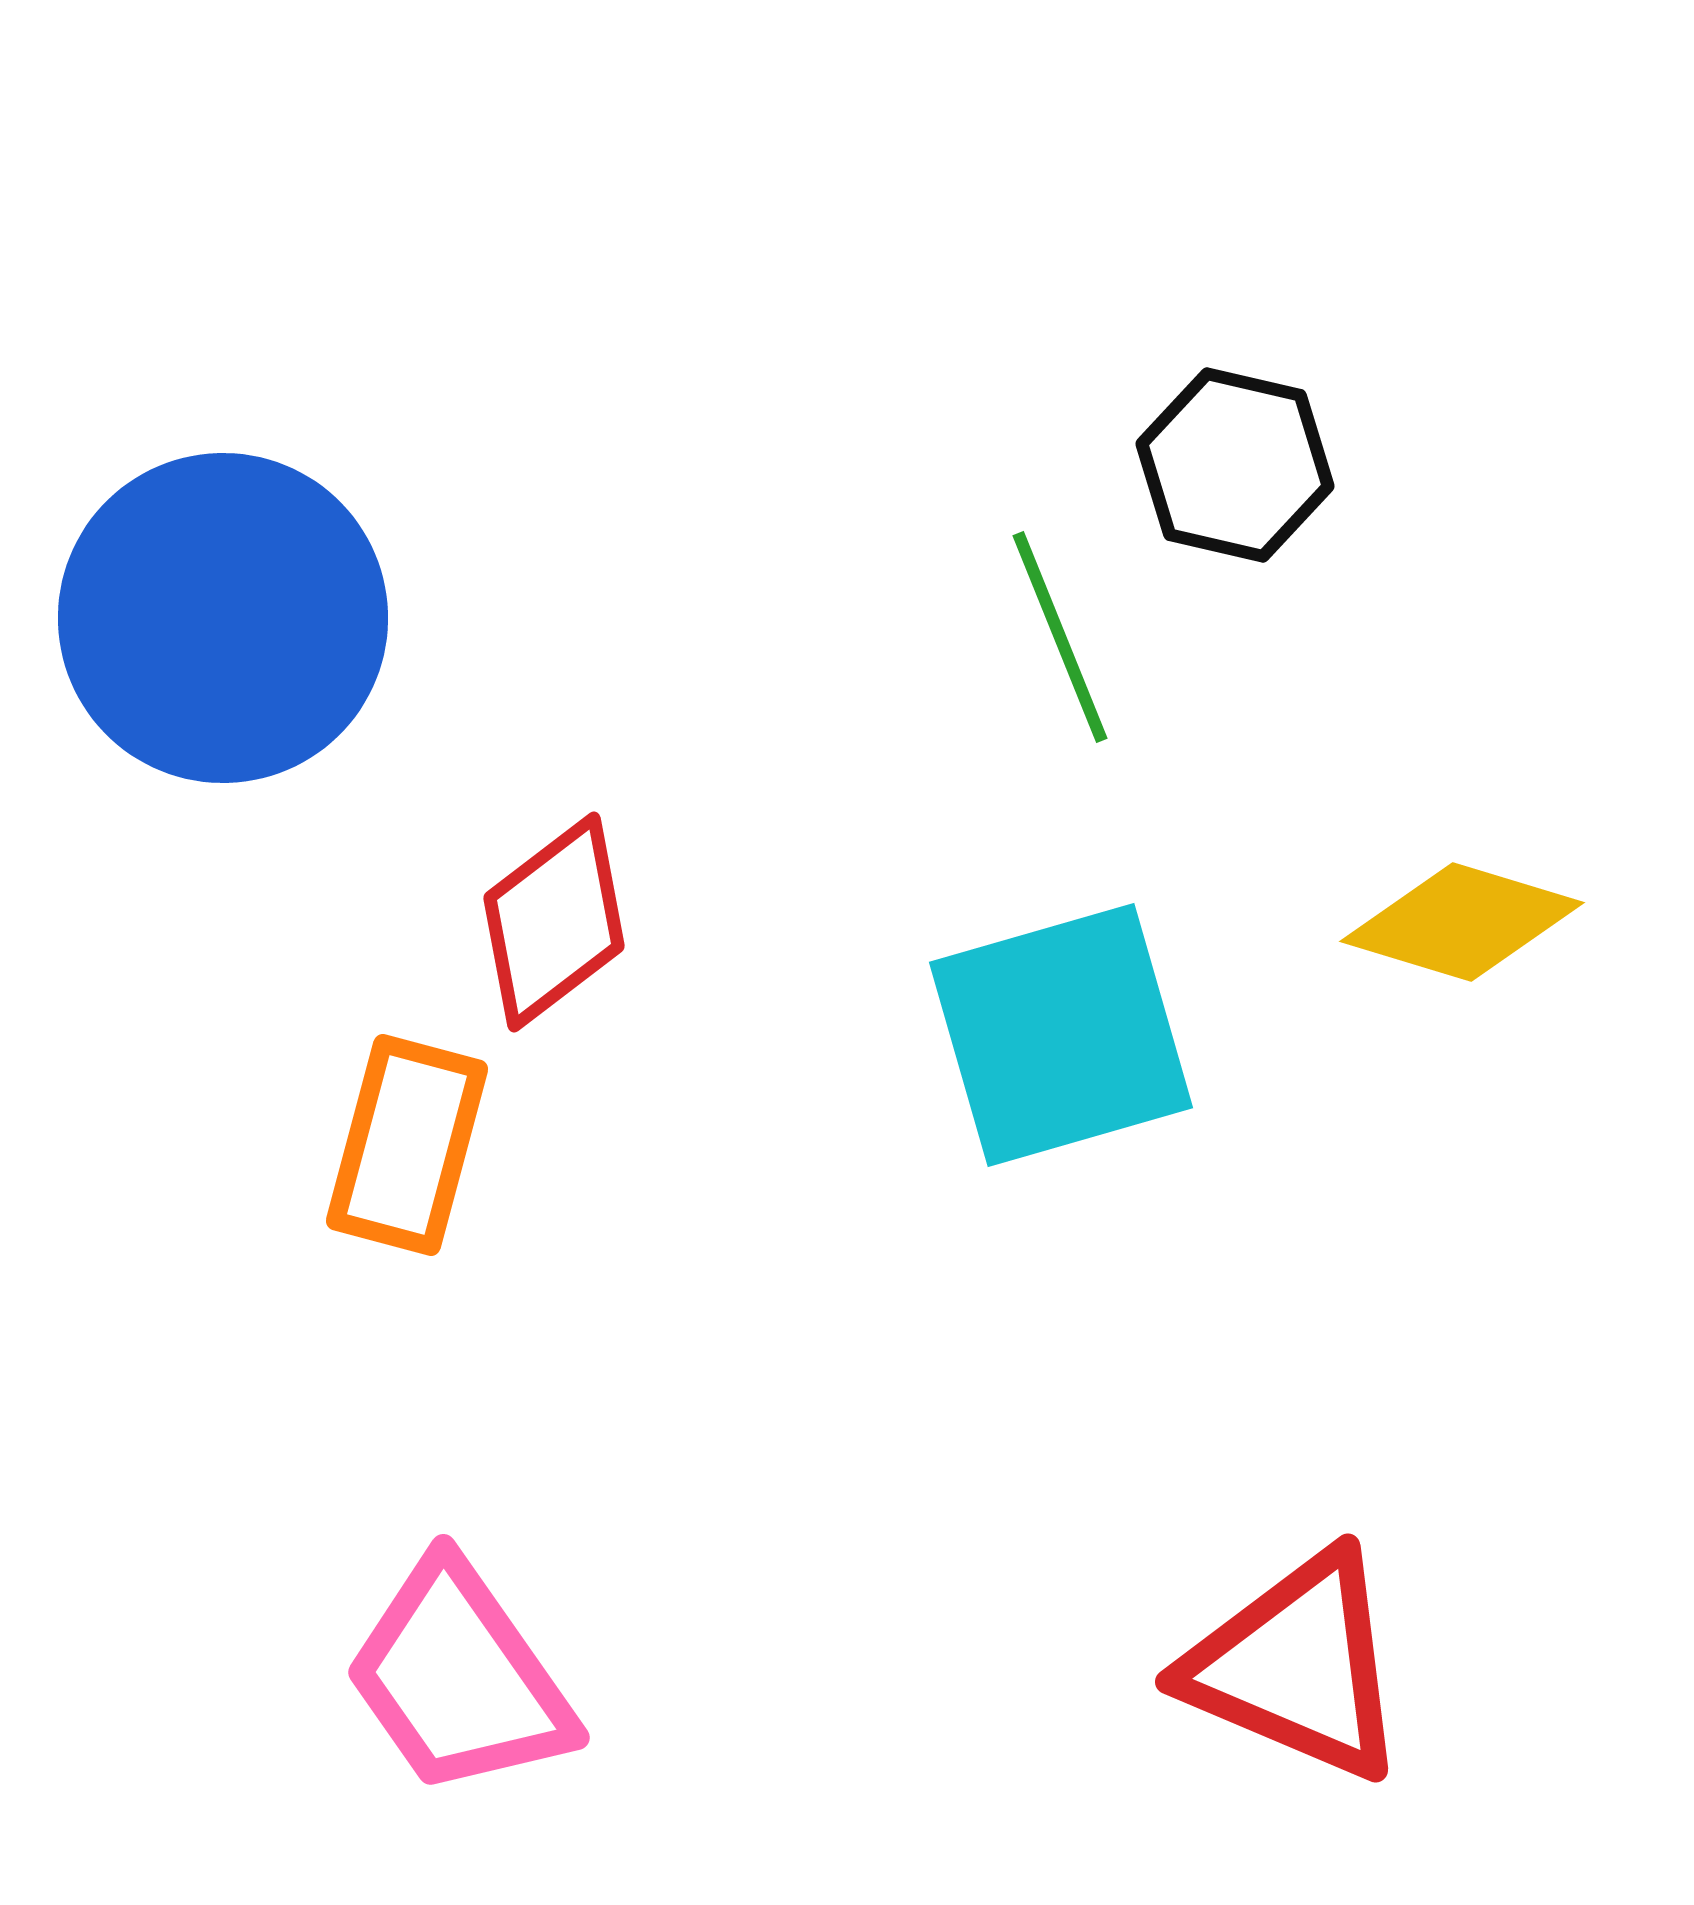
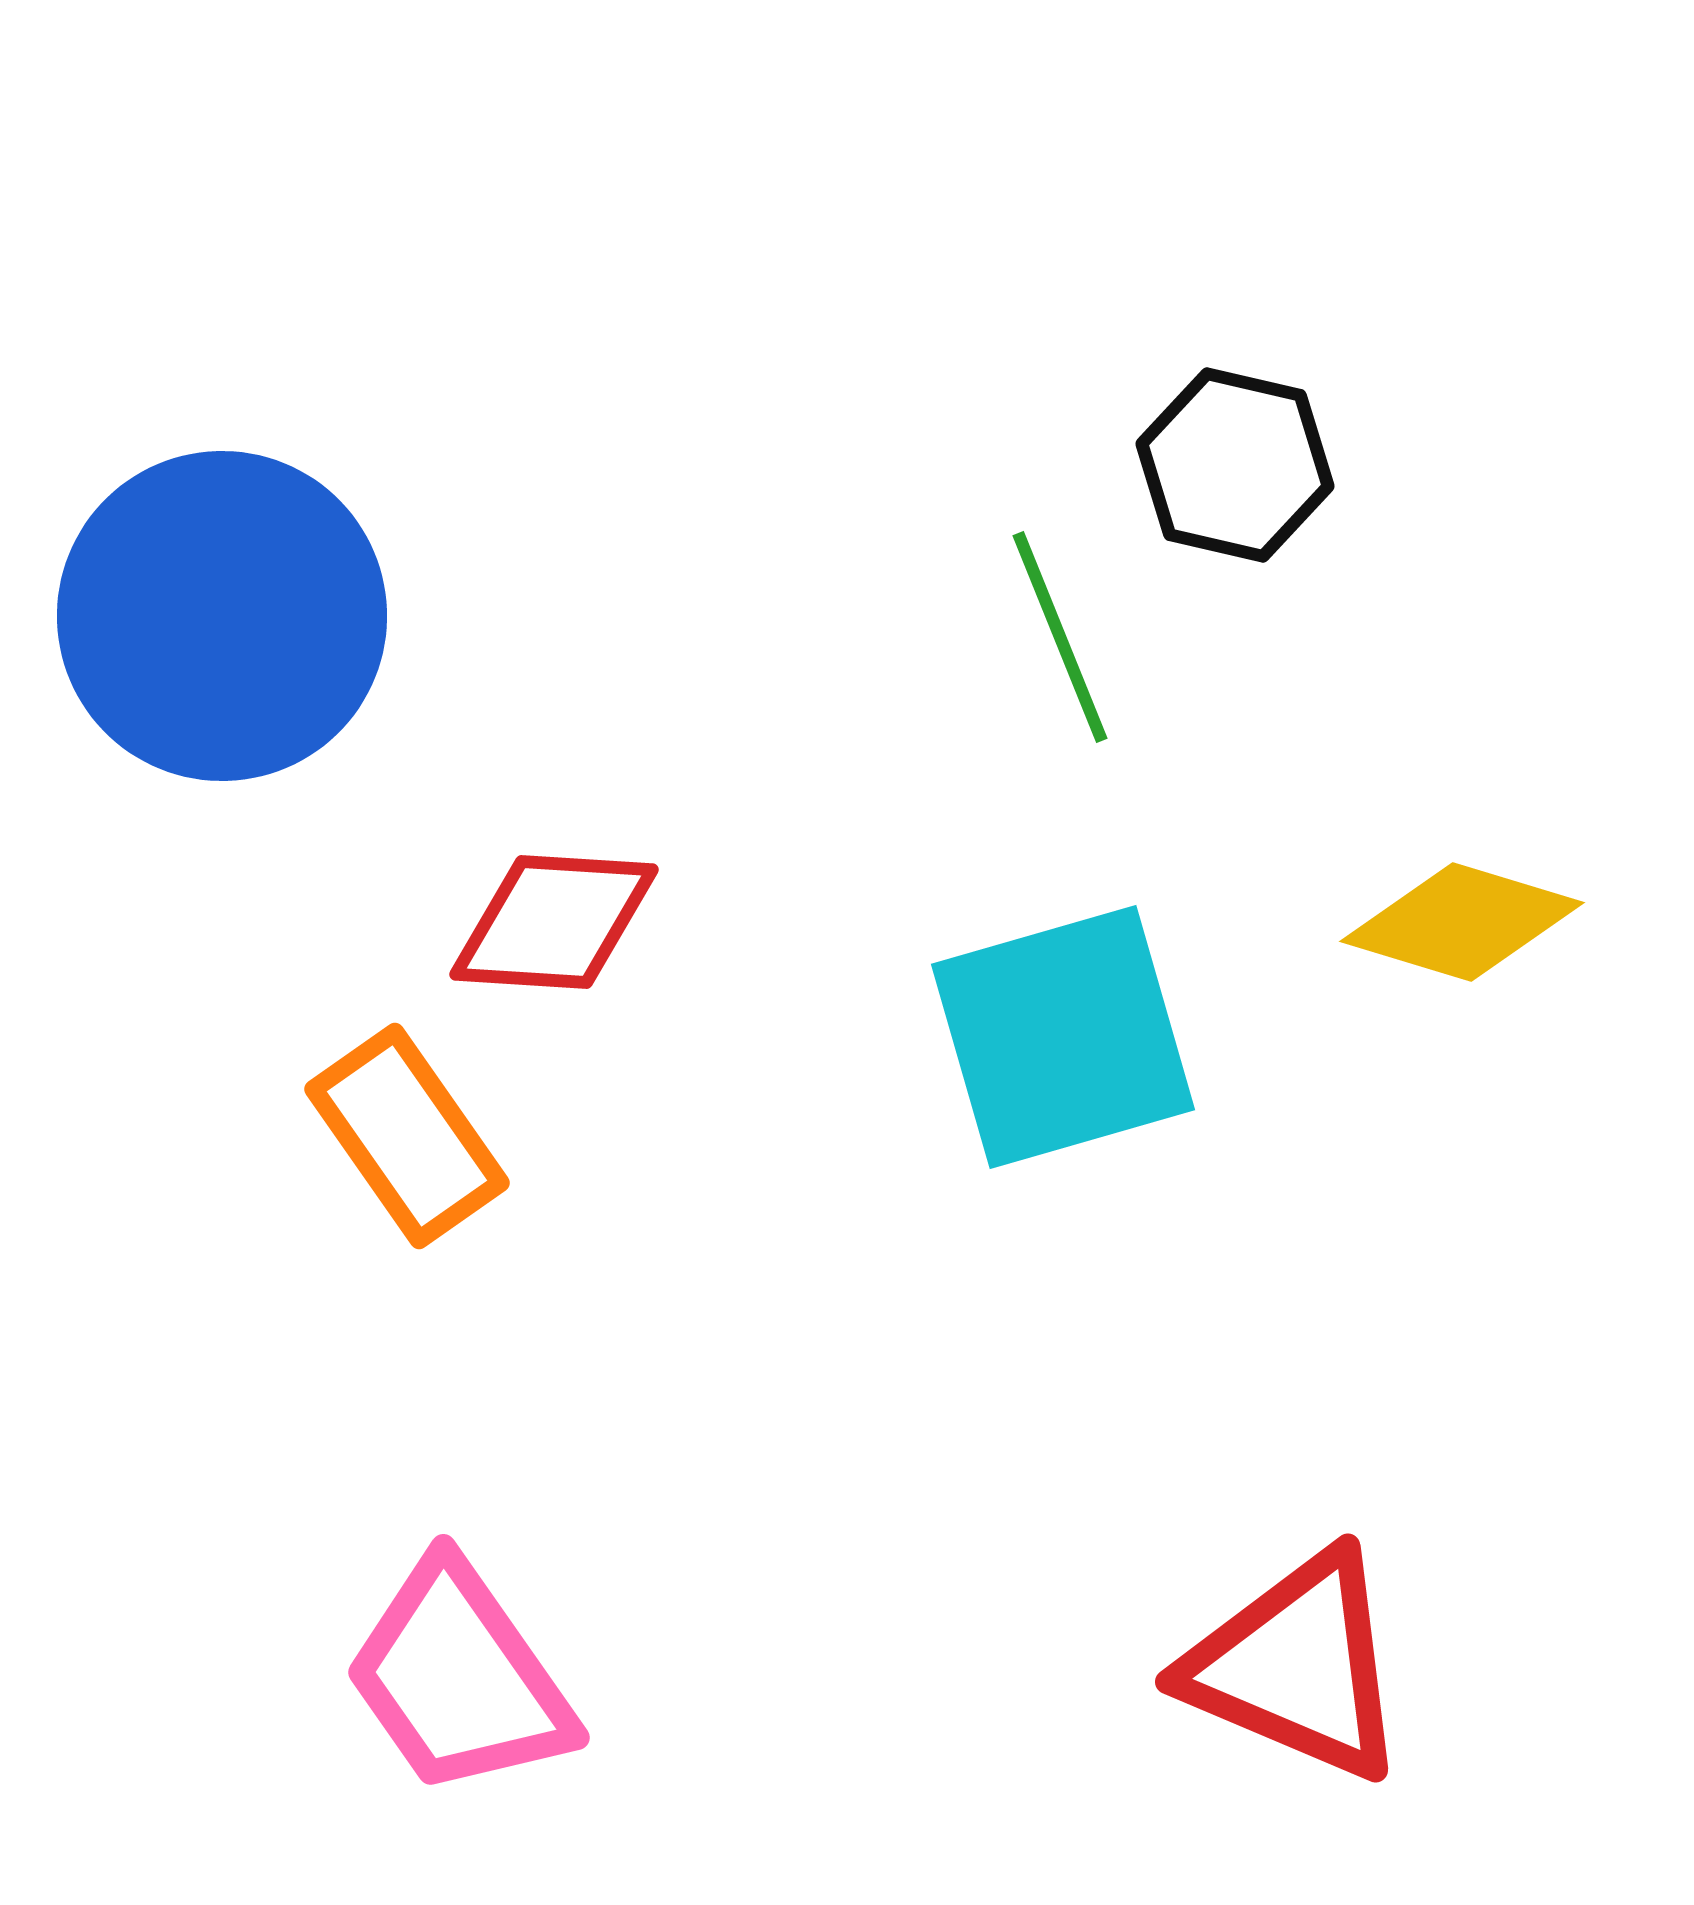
blue circle: moved 1 px left, 2 px up
red diamond: rotated 41 degrees clockwise
cyan square: moved 2 px right, 2 px down
orange rectangle: moved 9 px up; rotated 50 degrees counterclockwise
